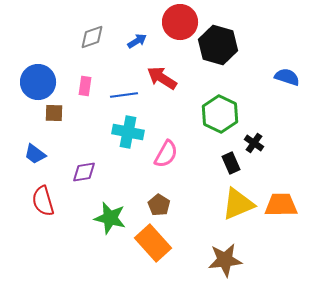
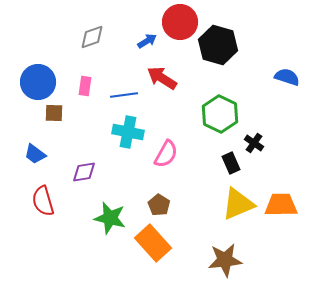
blue arrow: moved 10 px right
